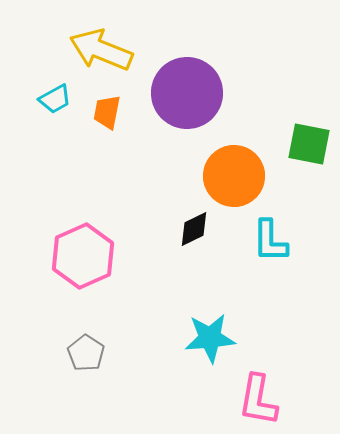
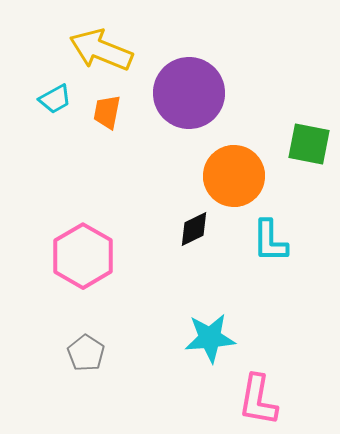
purple circle: moved 2 px right
pink hexagon: rotated 6 degrees counterclockwise
